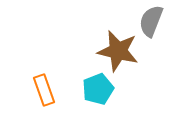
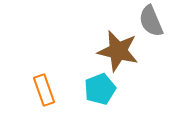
gray semicircle: rotated 44 degrees counterclockwise
cyan pentagon: moved 2 px right
